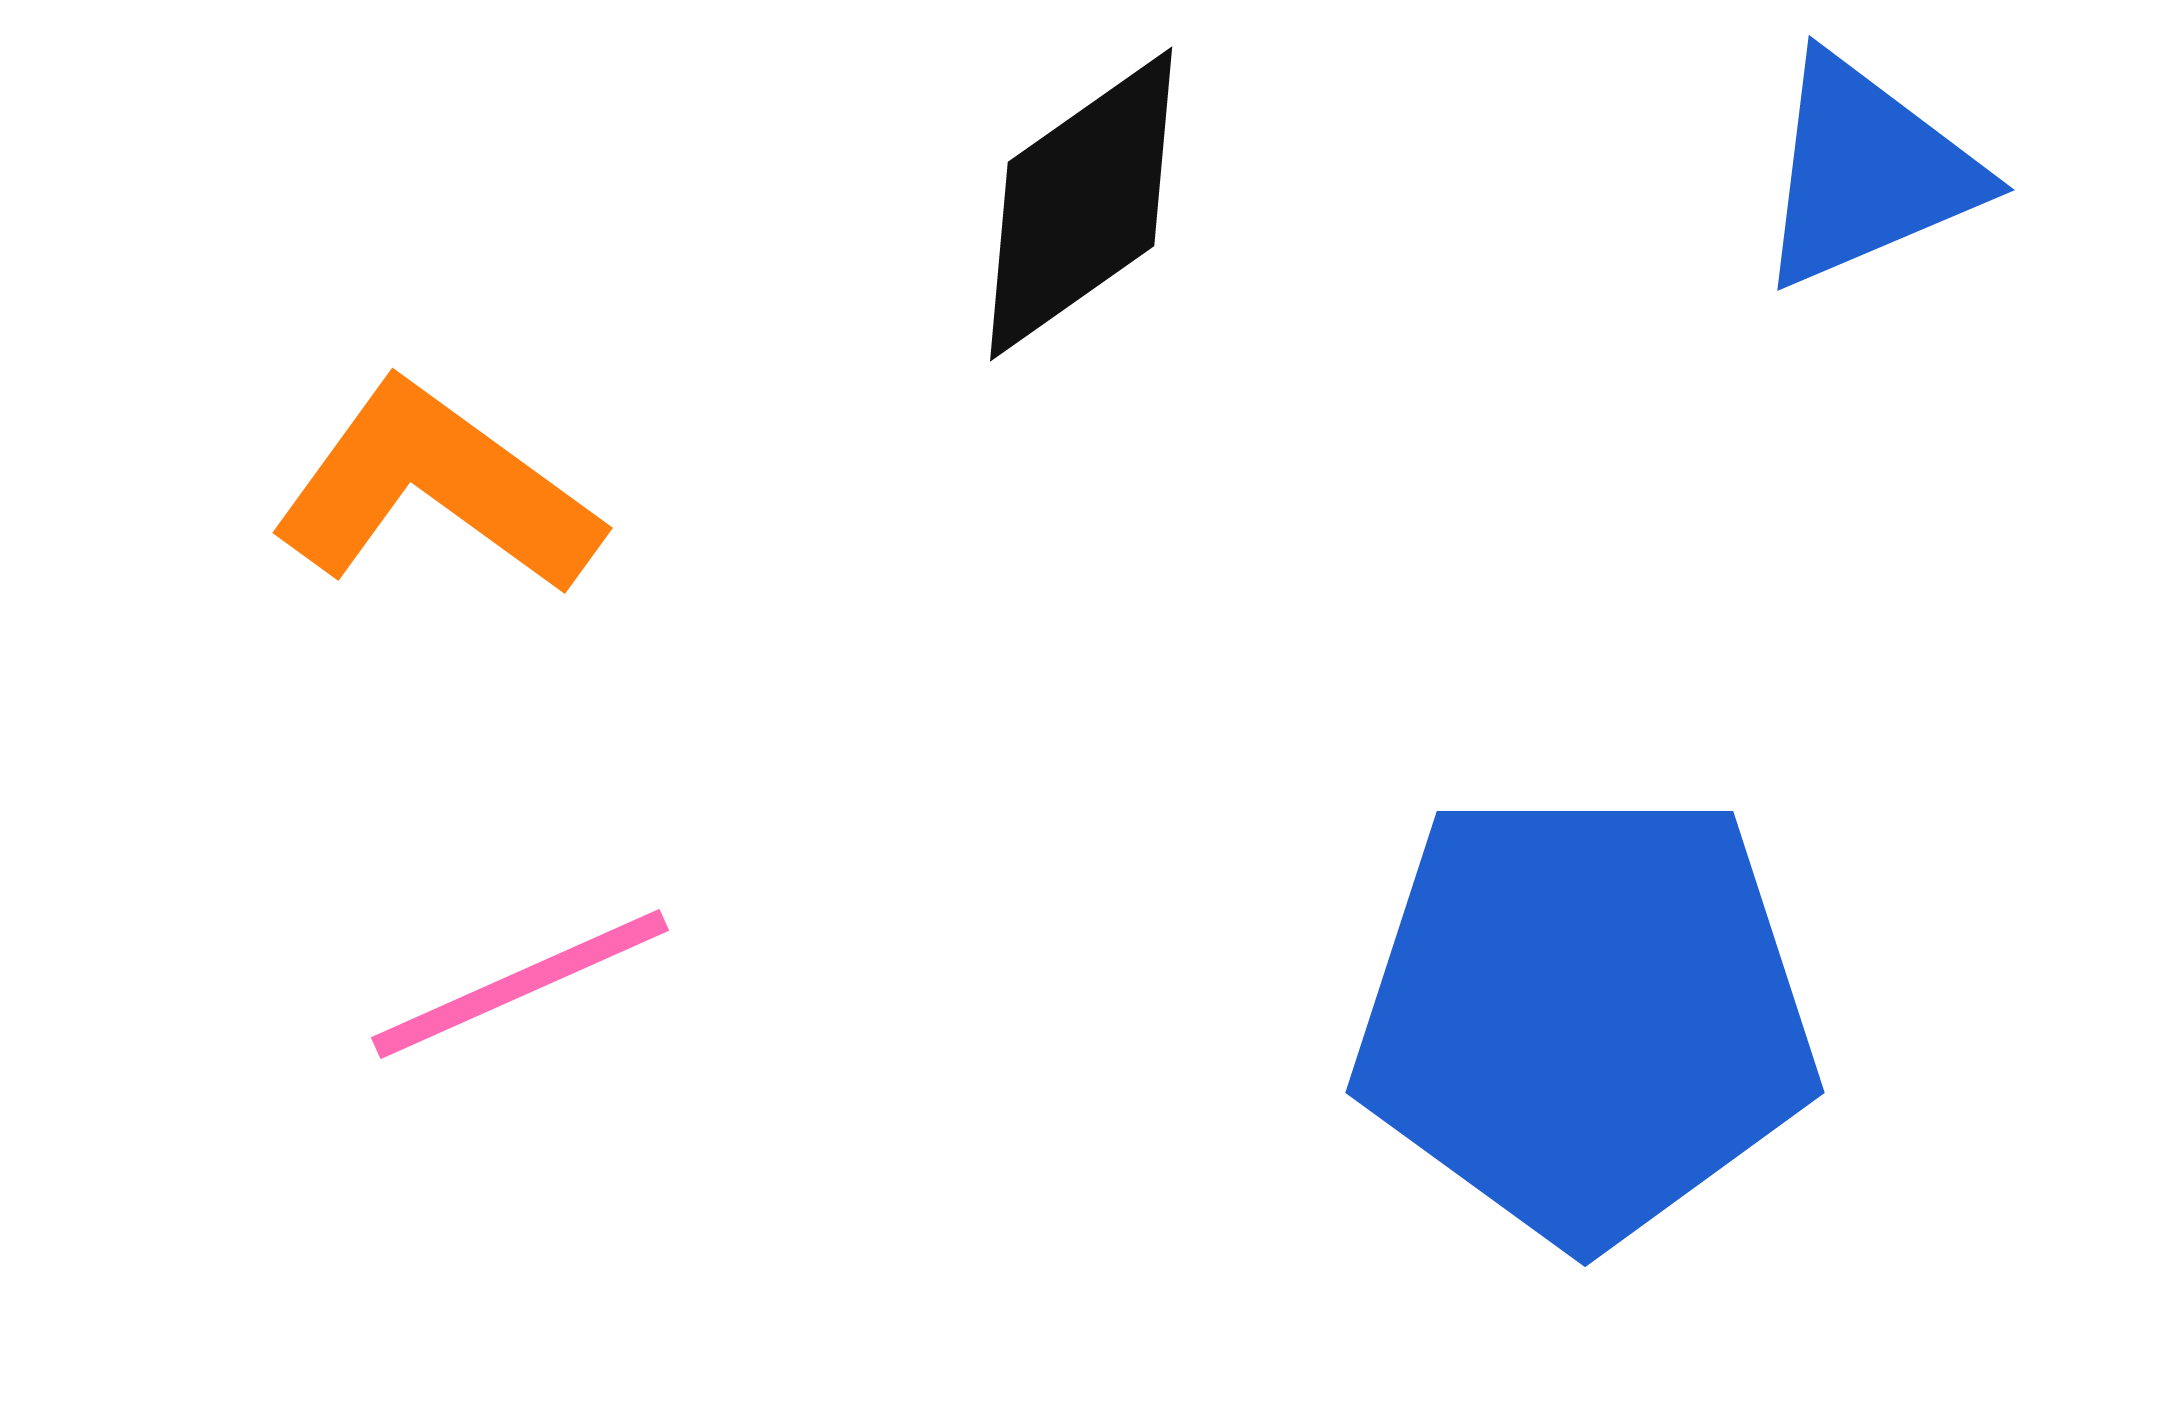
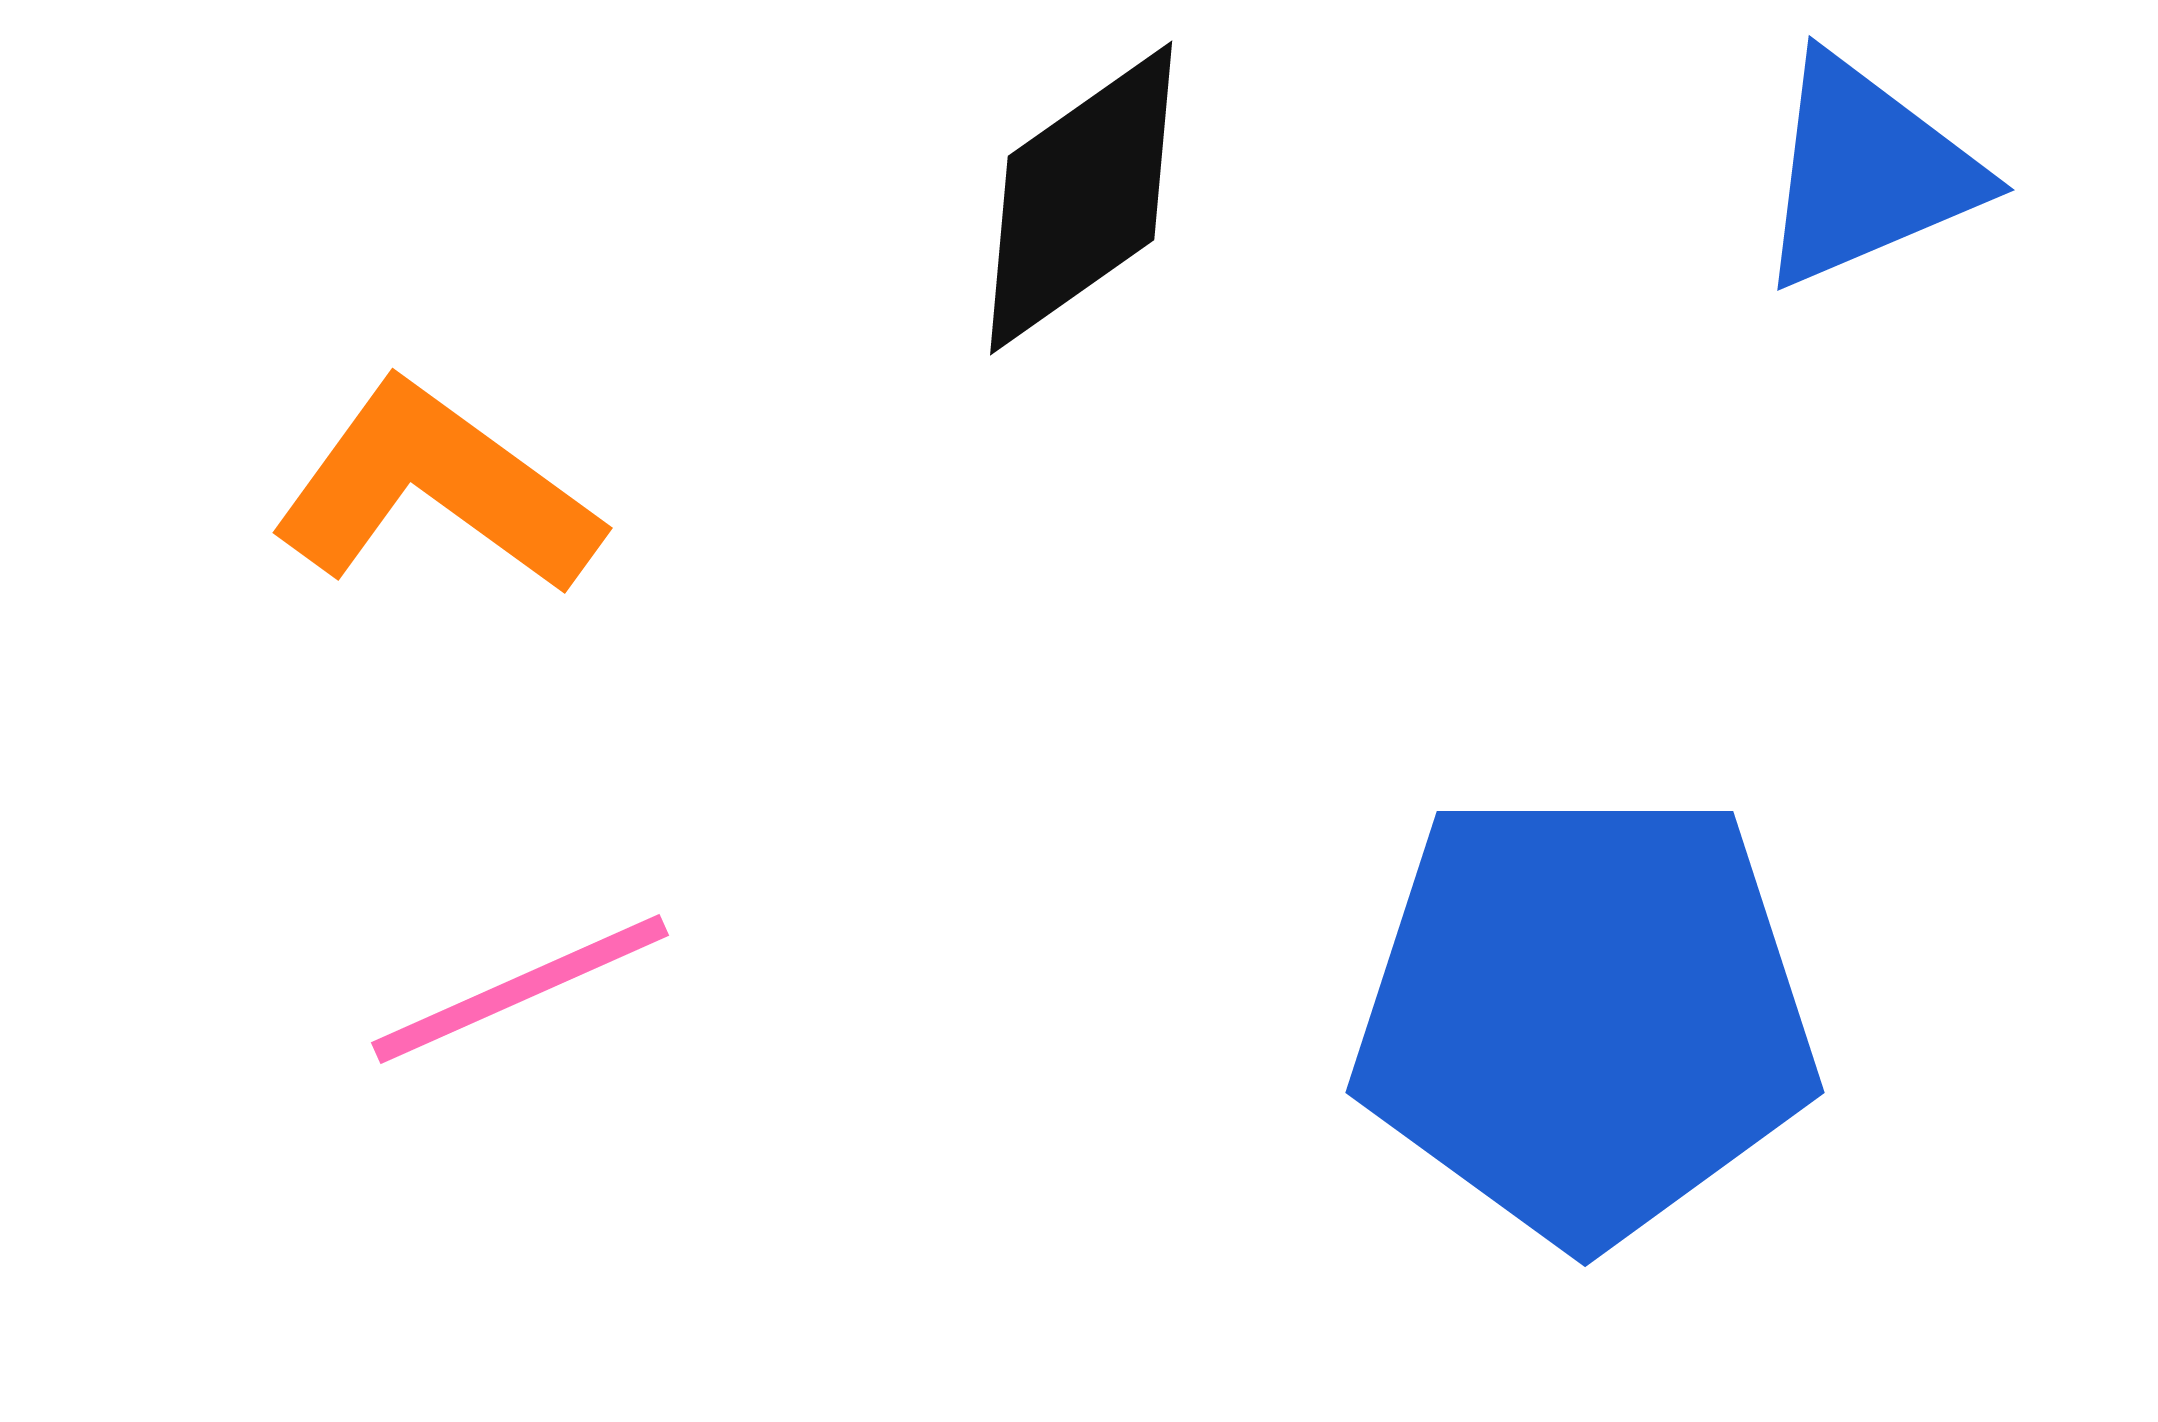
black diamond: moved 6 px up
pink line: moved 5 px down
